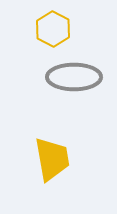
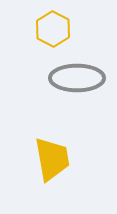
gray ellipse: moved 3 px right, 1 px down
